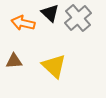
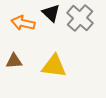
black triangle: moved 1 px right
gray cross: moved 2 px right; rotated 8 degrees counterclockwise
yellow triangle: rotated 36 degrees counterclockwise
